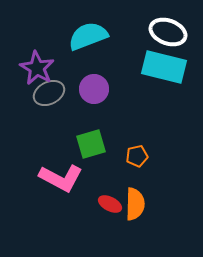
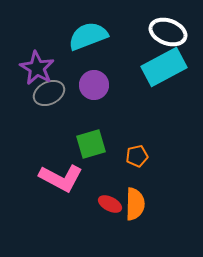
cyan rectangle: rotated 42 degrees counterclockwise
purple circle: moved 4 px up
